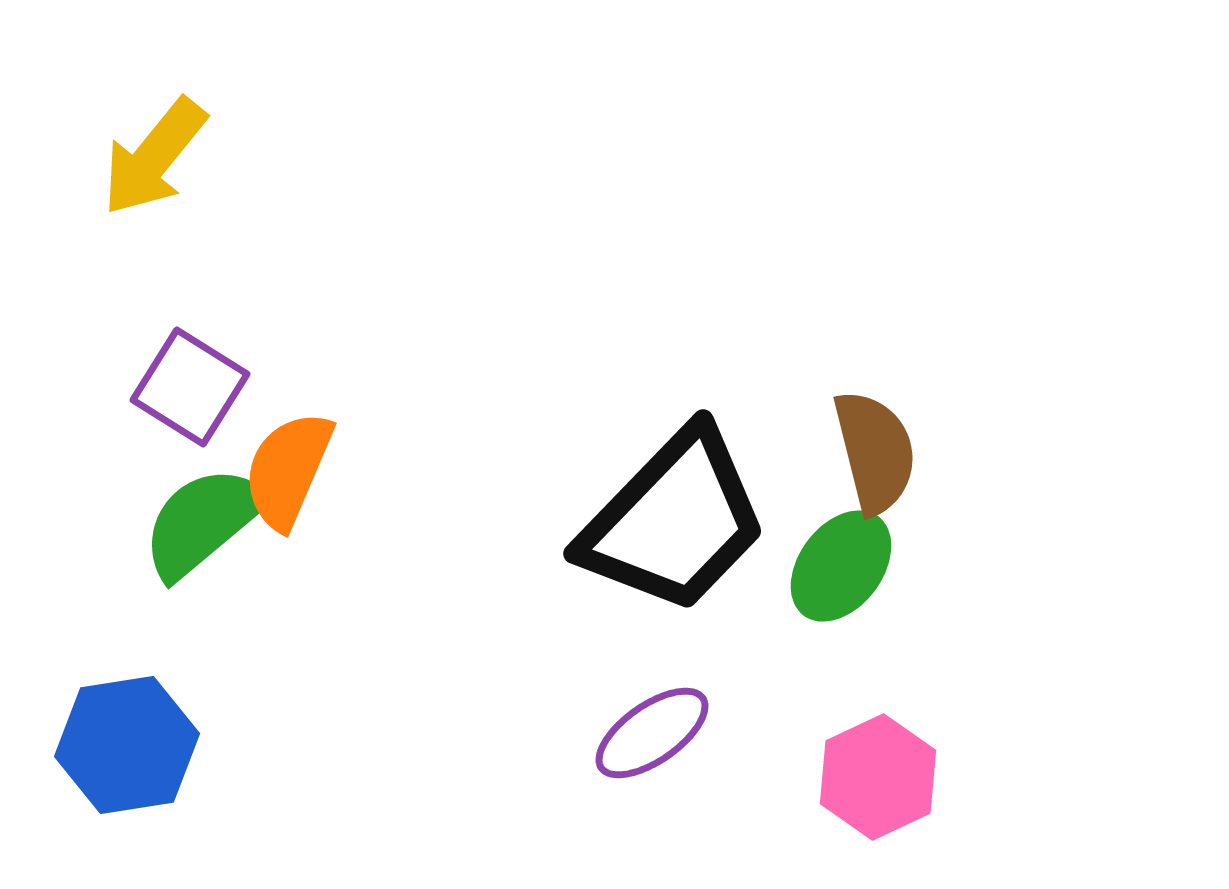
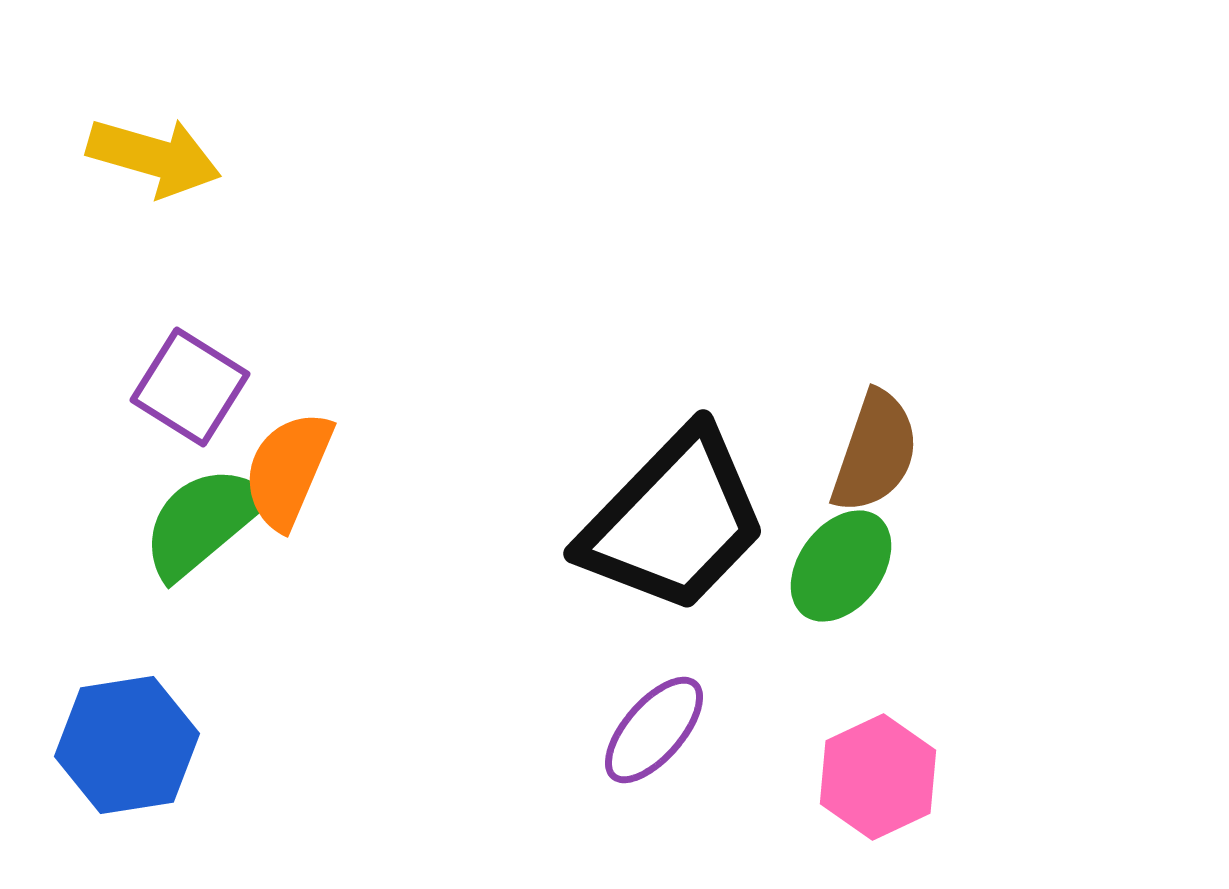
yellow arrow: rotated 113 degrees counterclockwise
brown semicircle: rotated 33 degrees clockwise
purple ellipse: moved 2 px right, 3 px up; rotated 14 degrees counterclockwise
